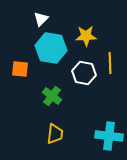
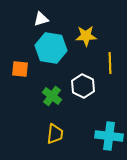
white triangle: rotated 28 degrees clockwise
white hexagon: moved 1 px left, 13 px down; rotated 15 degrees clockwise
